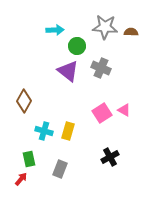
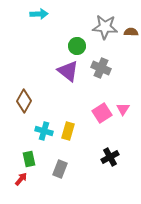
cyan arrow: moved 16 px left, 16 px up
pink triangle: moved 1 px left, 1 px up; rotated 32 degrees clockwise
